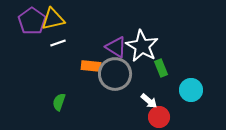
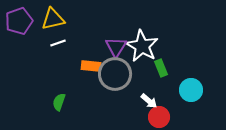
purple pentagon: moved 13 px left; rotated 16 degrees clockwise
purple triangle: rotated 30 degrees clockwise
